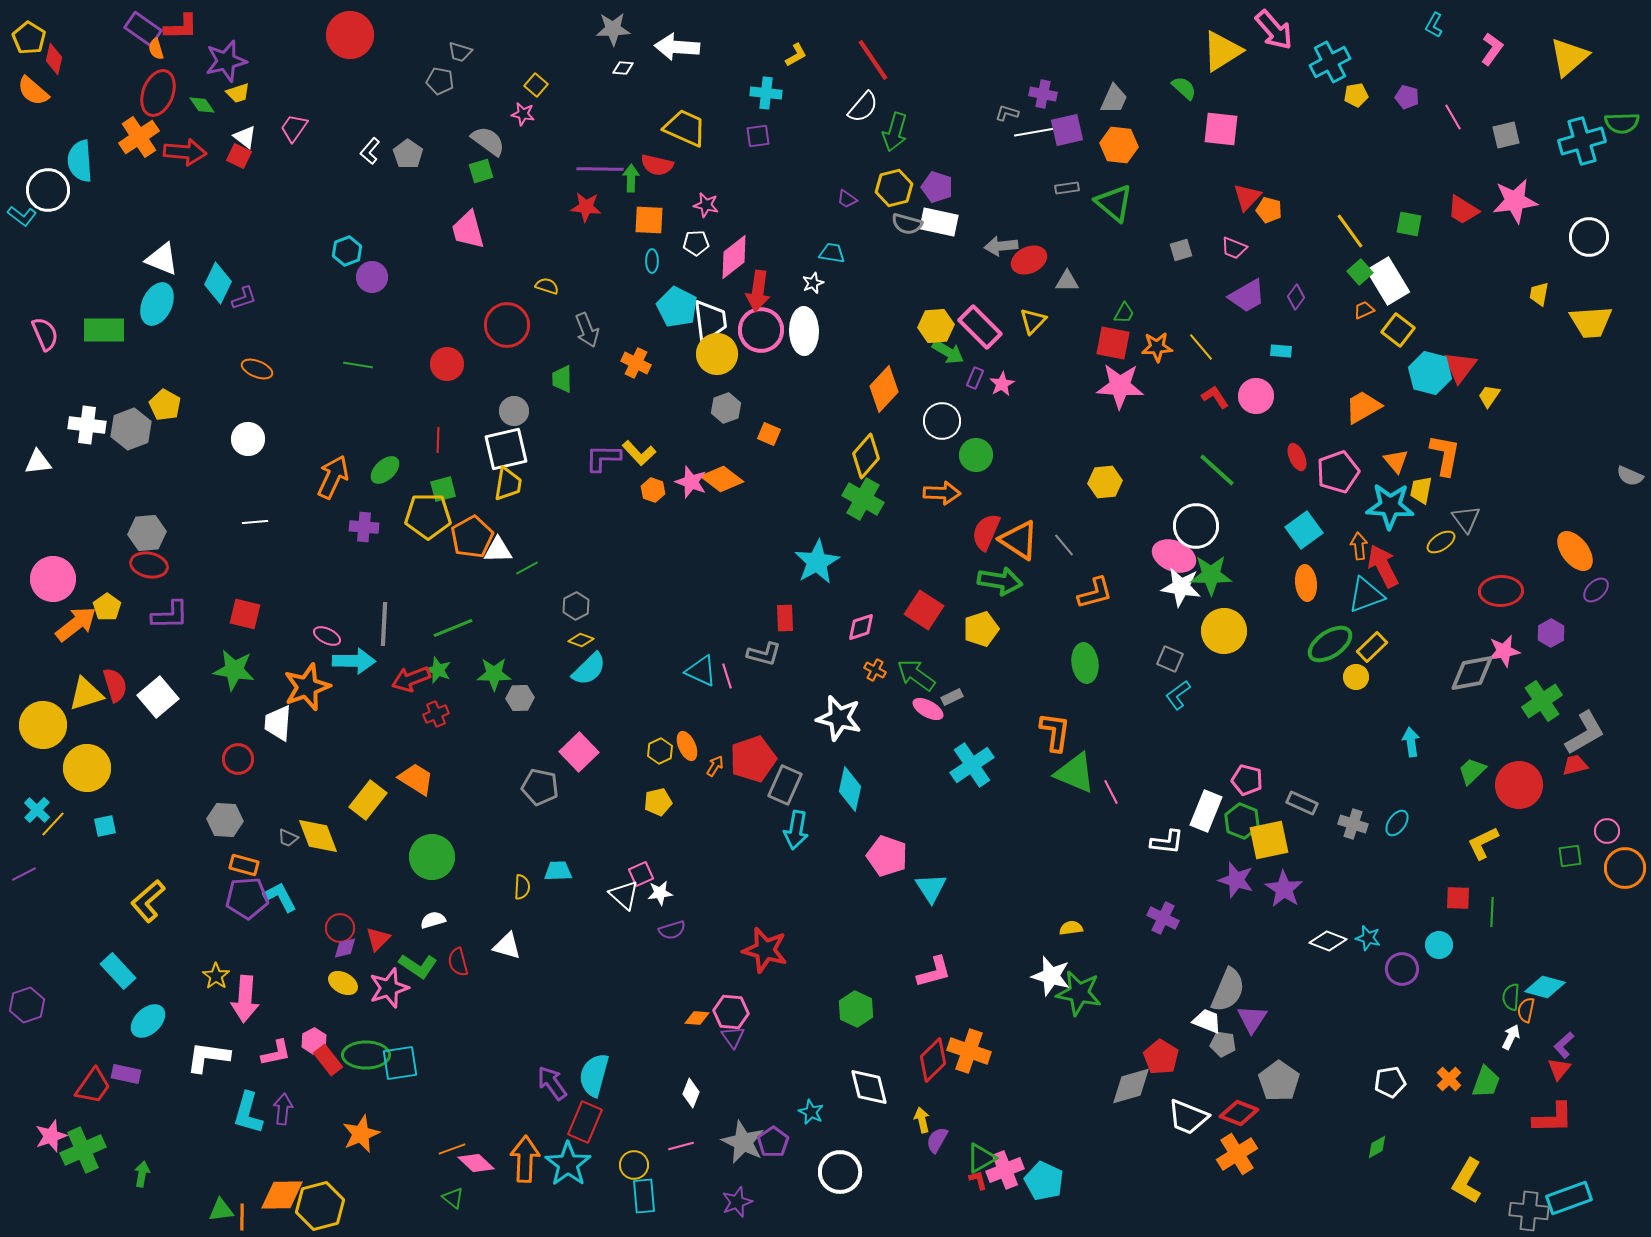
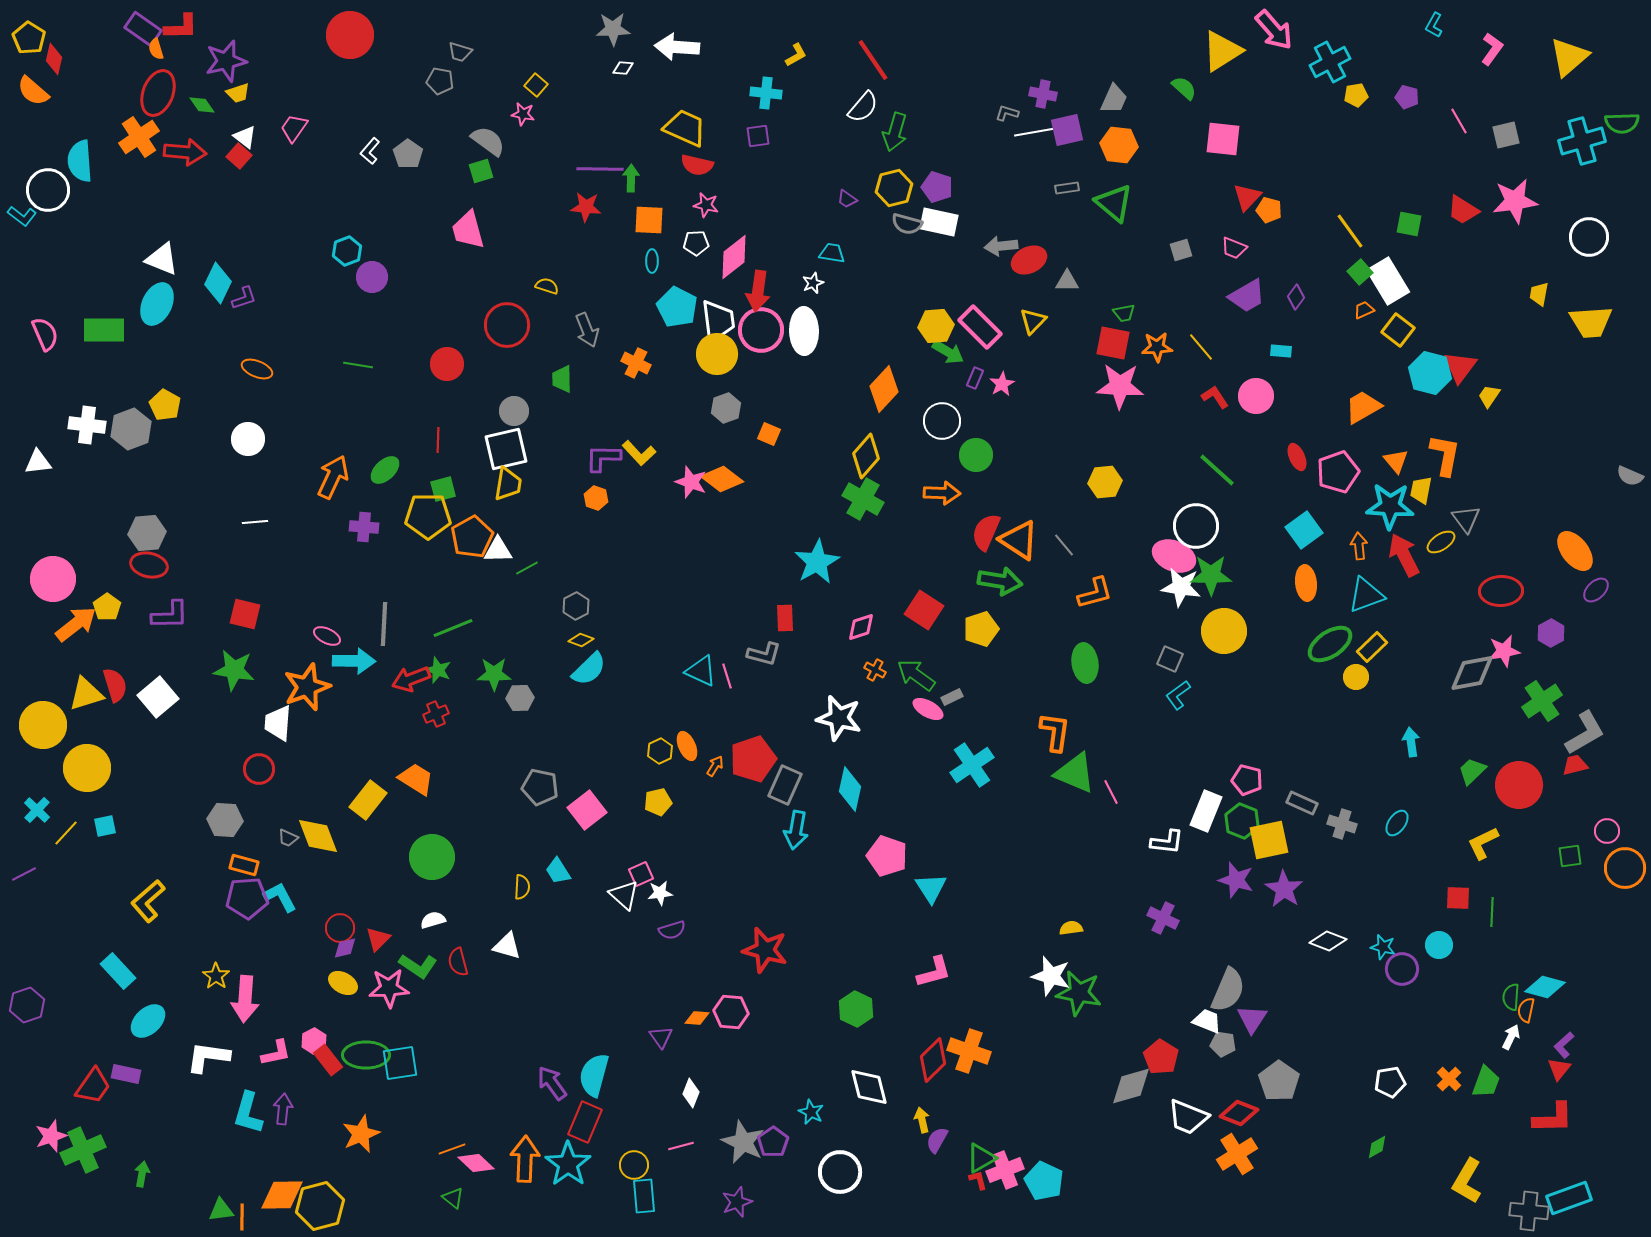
pink line at (1453, 117): moved 6 px right, 4 px down
pink square at (1221, 129): moved 2 px right, 10 px down
red square at (239, 156): rotated 15 degrees clockwise
red semicircle at (657, 165): moved 40 px right
green trapezoid at (1124, 313): rotated 50 degrees clockwise
white trapezoid at (710, 321): moved 8 px right
orange hexagon at (653, 490): moved 57 px left, 8 px down
red arrow at (1383, 566): moved 21 px right, 11 px up
pink square at (579, 752): moved 8 px right, 58 px down; rotated 6 degrees clockwise
red circle at (238, 759): moved 21 px right, 10 px down
yellow line at (53, 824): moved 13 px right, 9 px down
gray cross at (1353, 824): moved 11 px left
cyan trapezoid at (558, 871): rotated 120 degrees counterclockwise
cyan star at (1368, 938): moved 15 px right, 9 px down
pink star at (389, 988): rotated 15 degrees clockwise
purple triangle at (733, 1037): moved 72 px left
